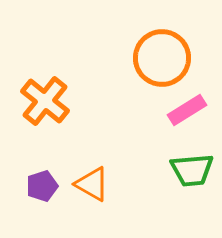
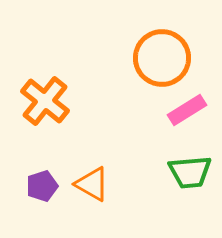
green trapezoid: moved 2 px left, 2 px down
